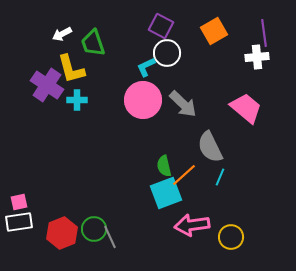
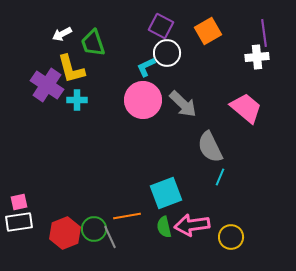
orange square: moved 6 px left
green semicircle: moved 61 px down
orange line: moved 57 px left, 41 px down; rotated 32 degrees clockwise
red hexagon: moved 3 px right
